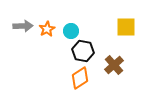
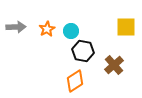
gray arrow: moved 7 px left, 1 px down
orange diamond: moved 5 px left, 3 px down
